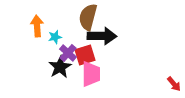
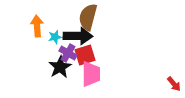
black arrow: moved 24 px left
purple cross: rotated 12 degrees counterclockwise
